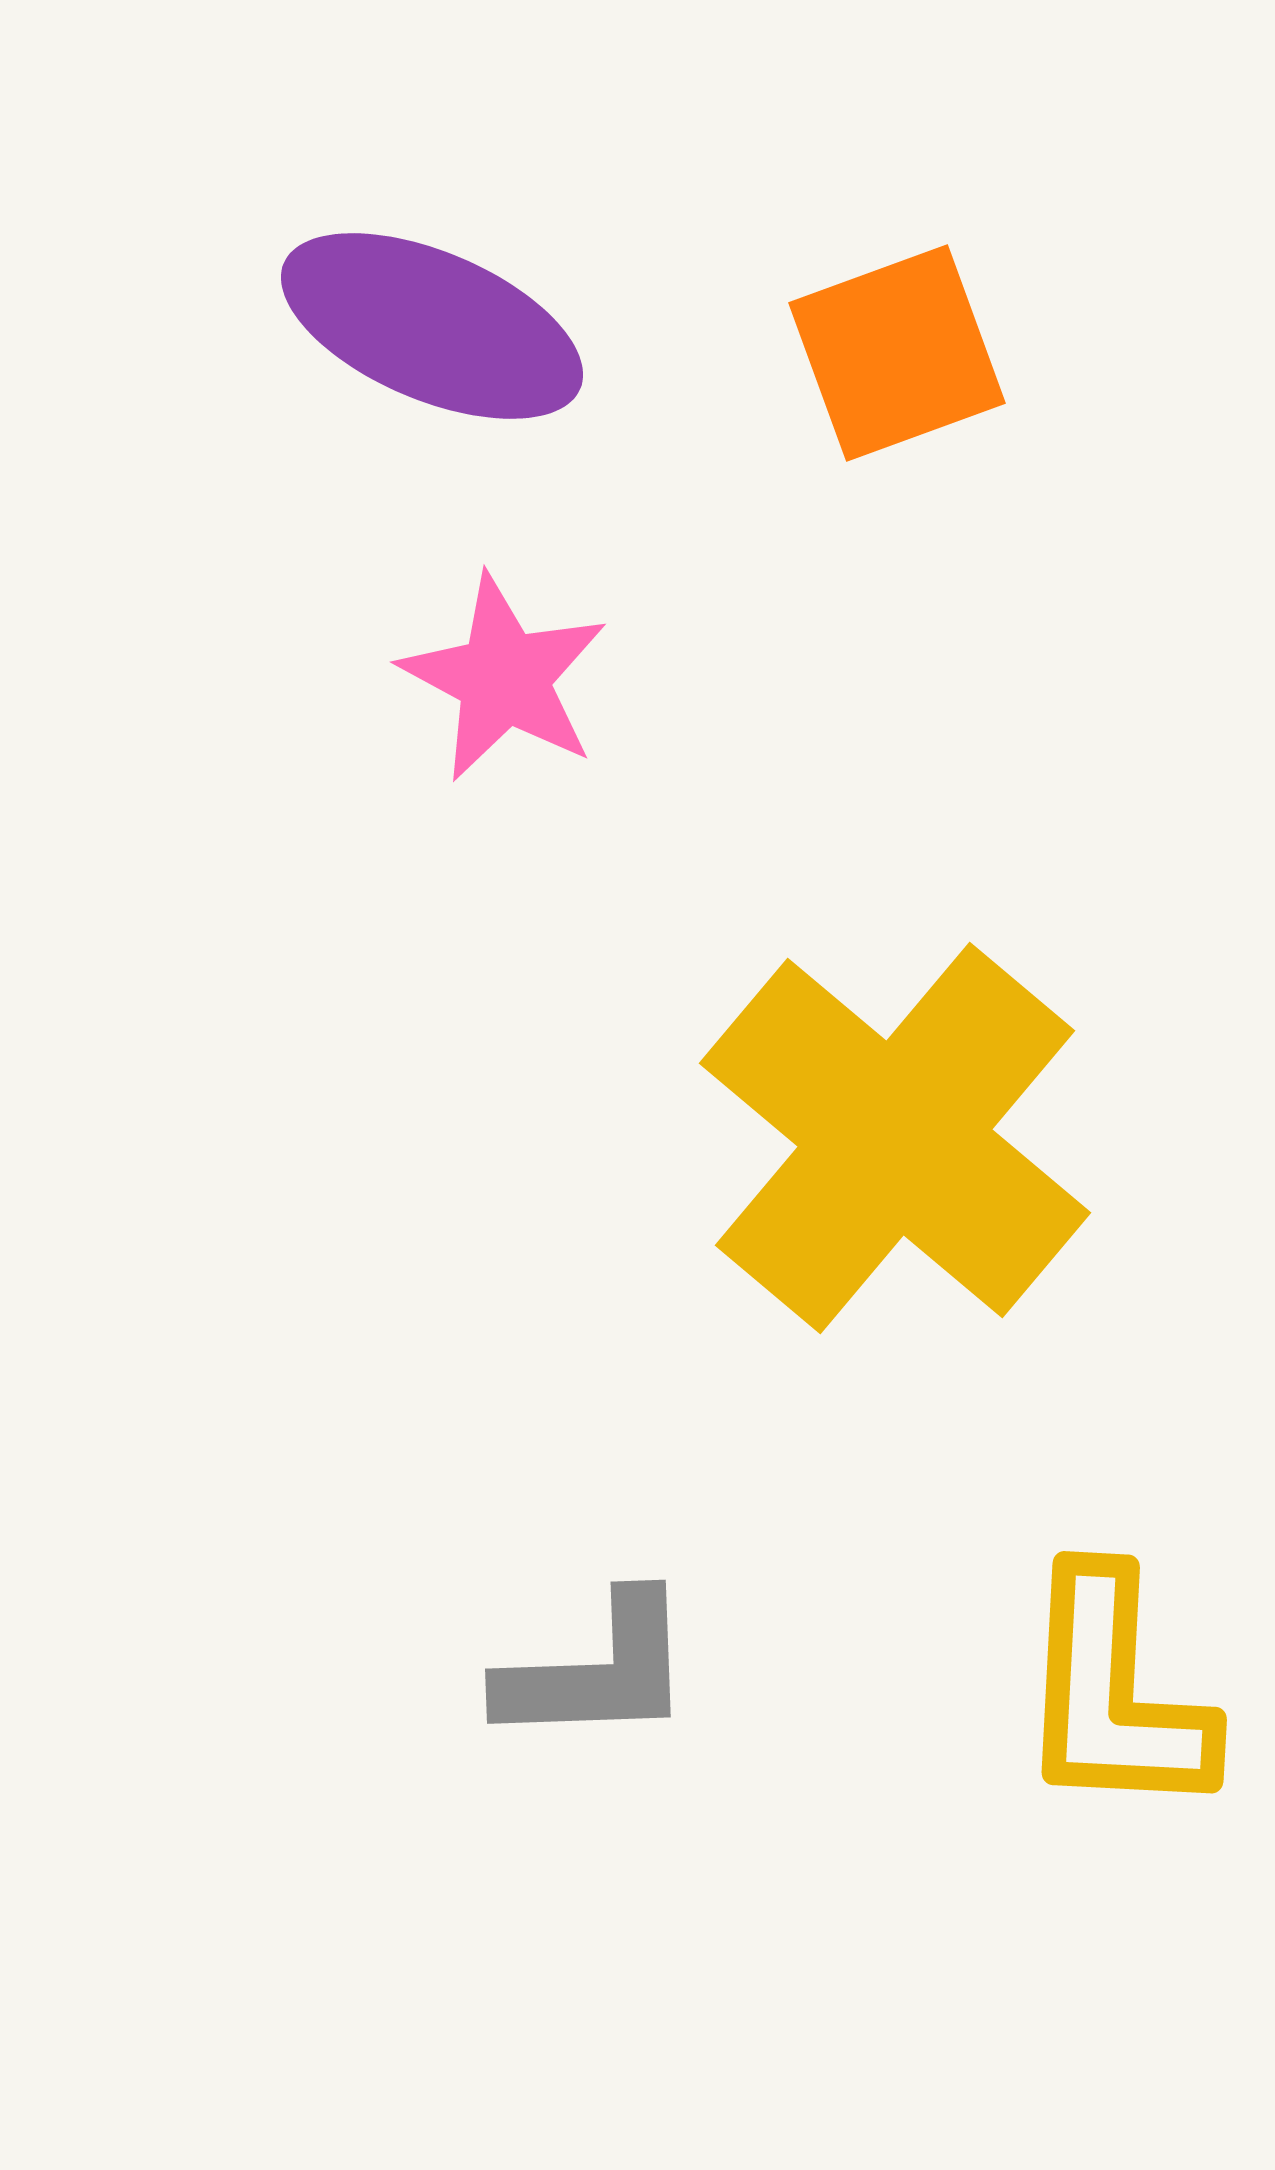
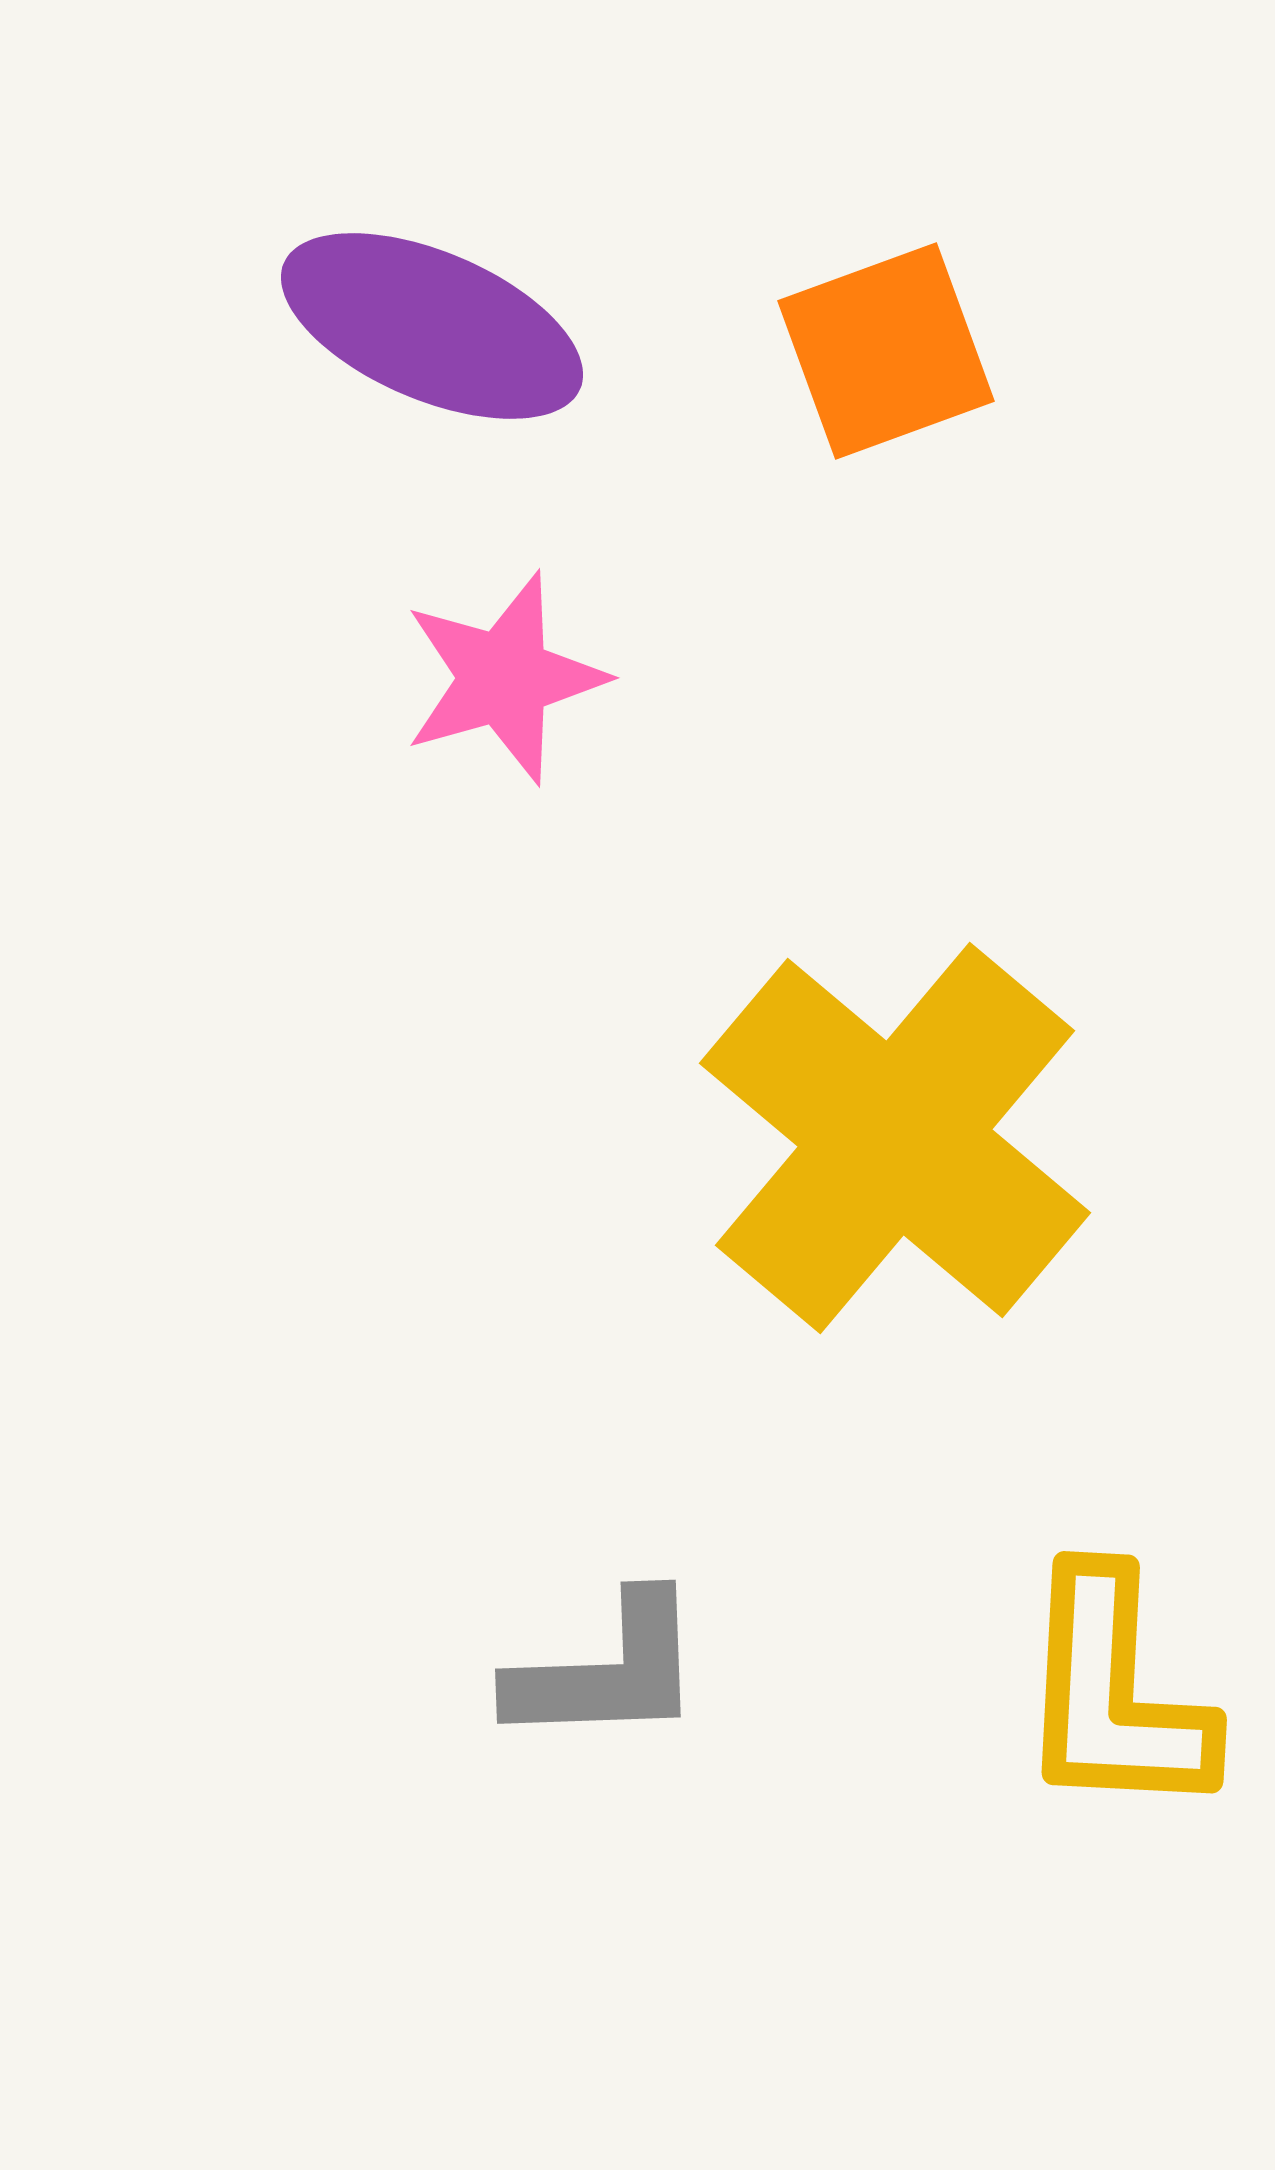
orange square: moved 11 px left, 2 px up
pink star: rotated 28 degrees clockwise
gray L-shape: moved 10 px right
